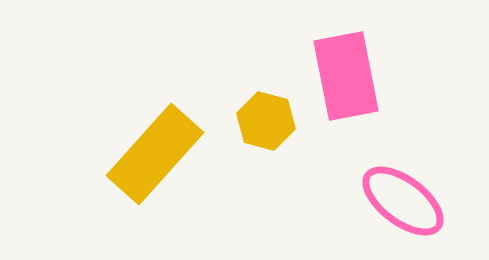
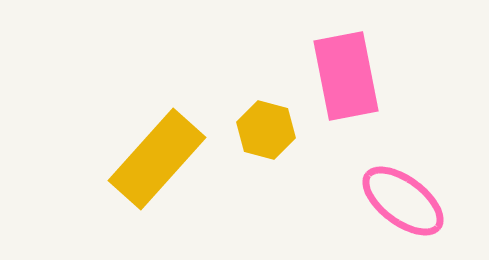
yellow hexagon: moved 9 px down
yellow rectangle: moved 2 px right, 5 px down
